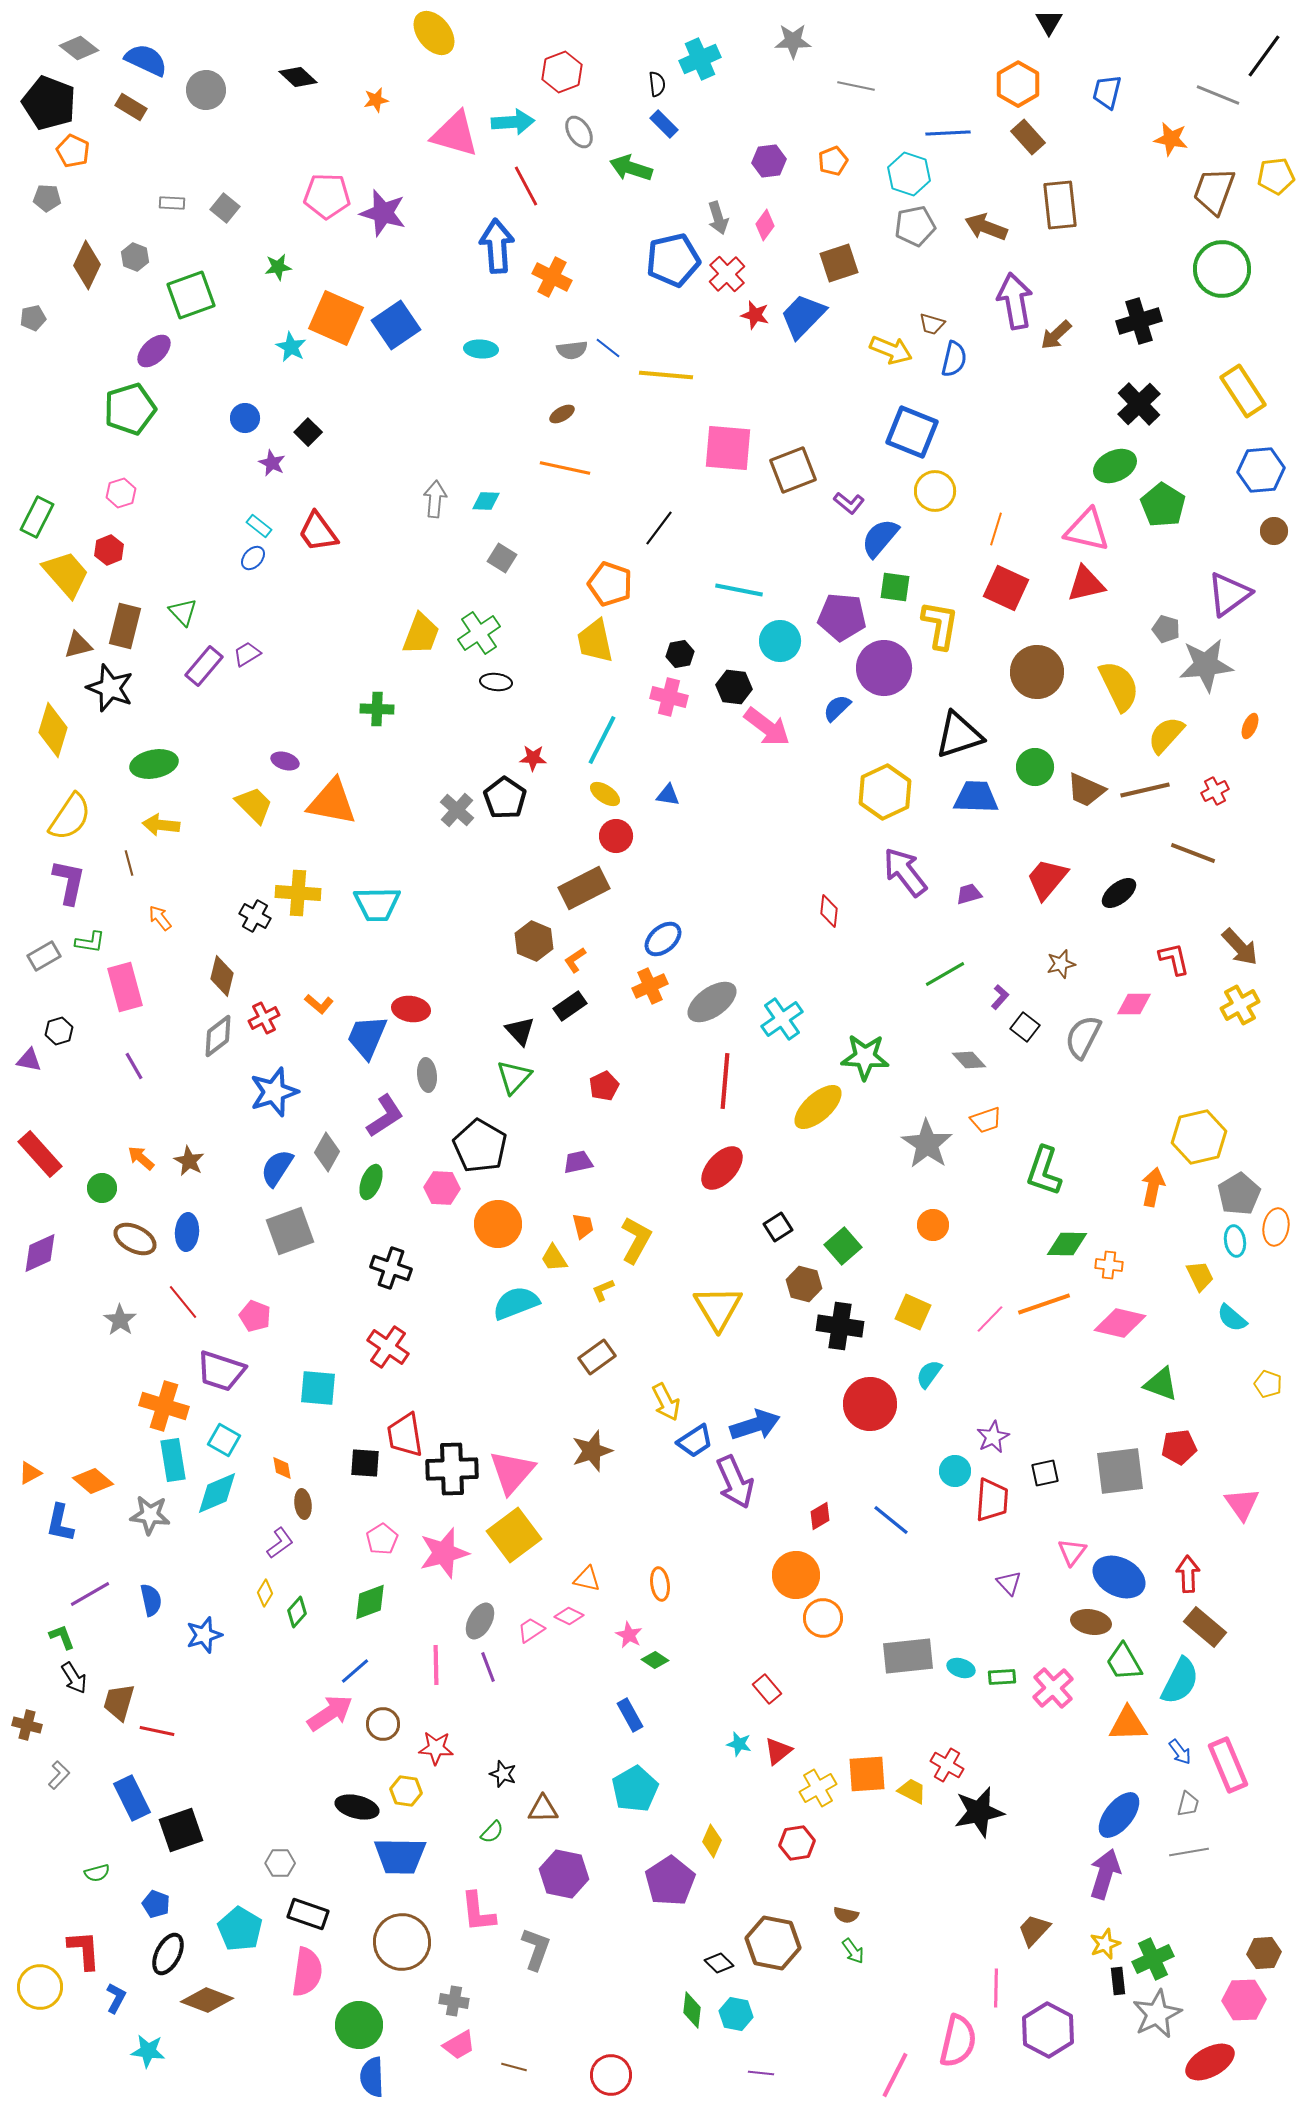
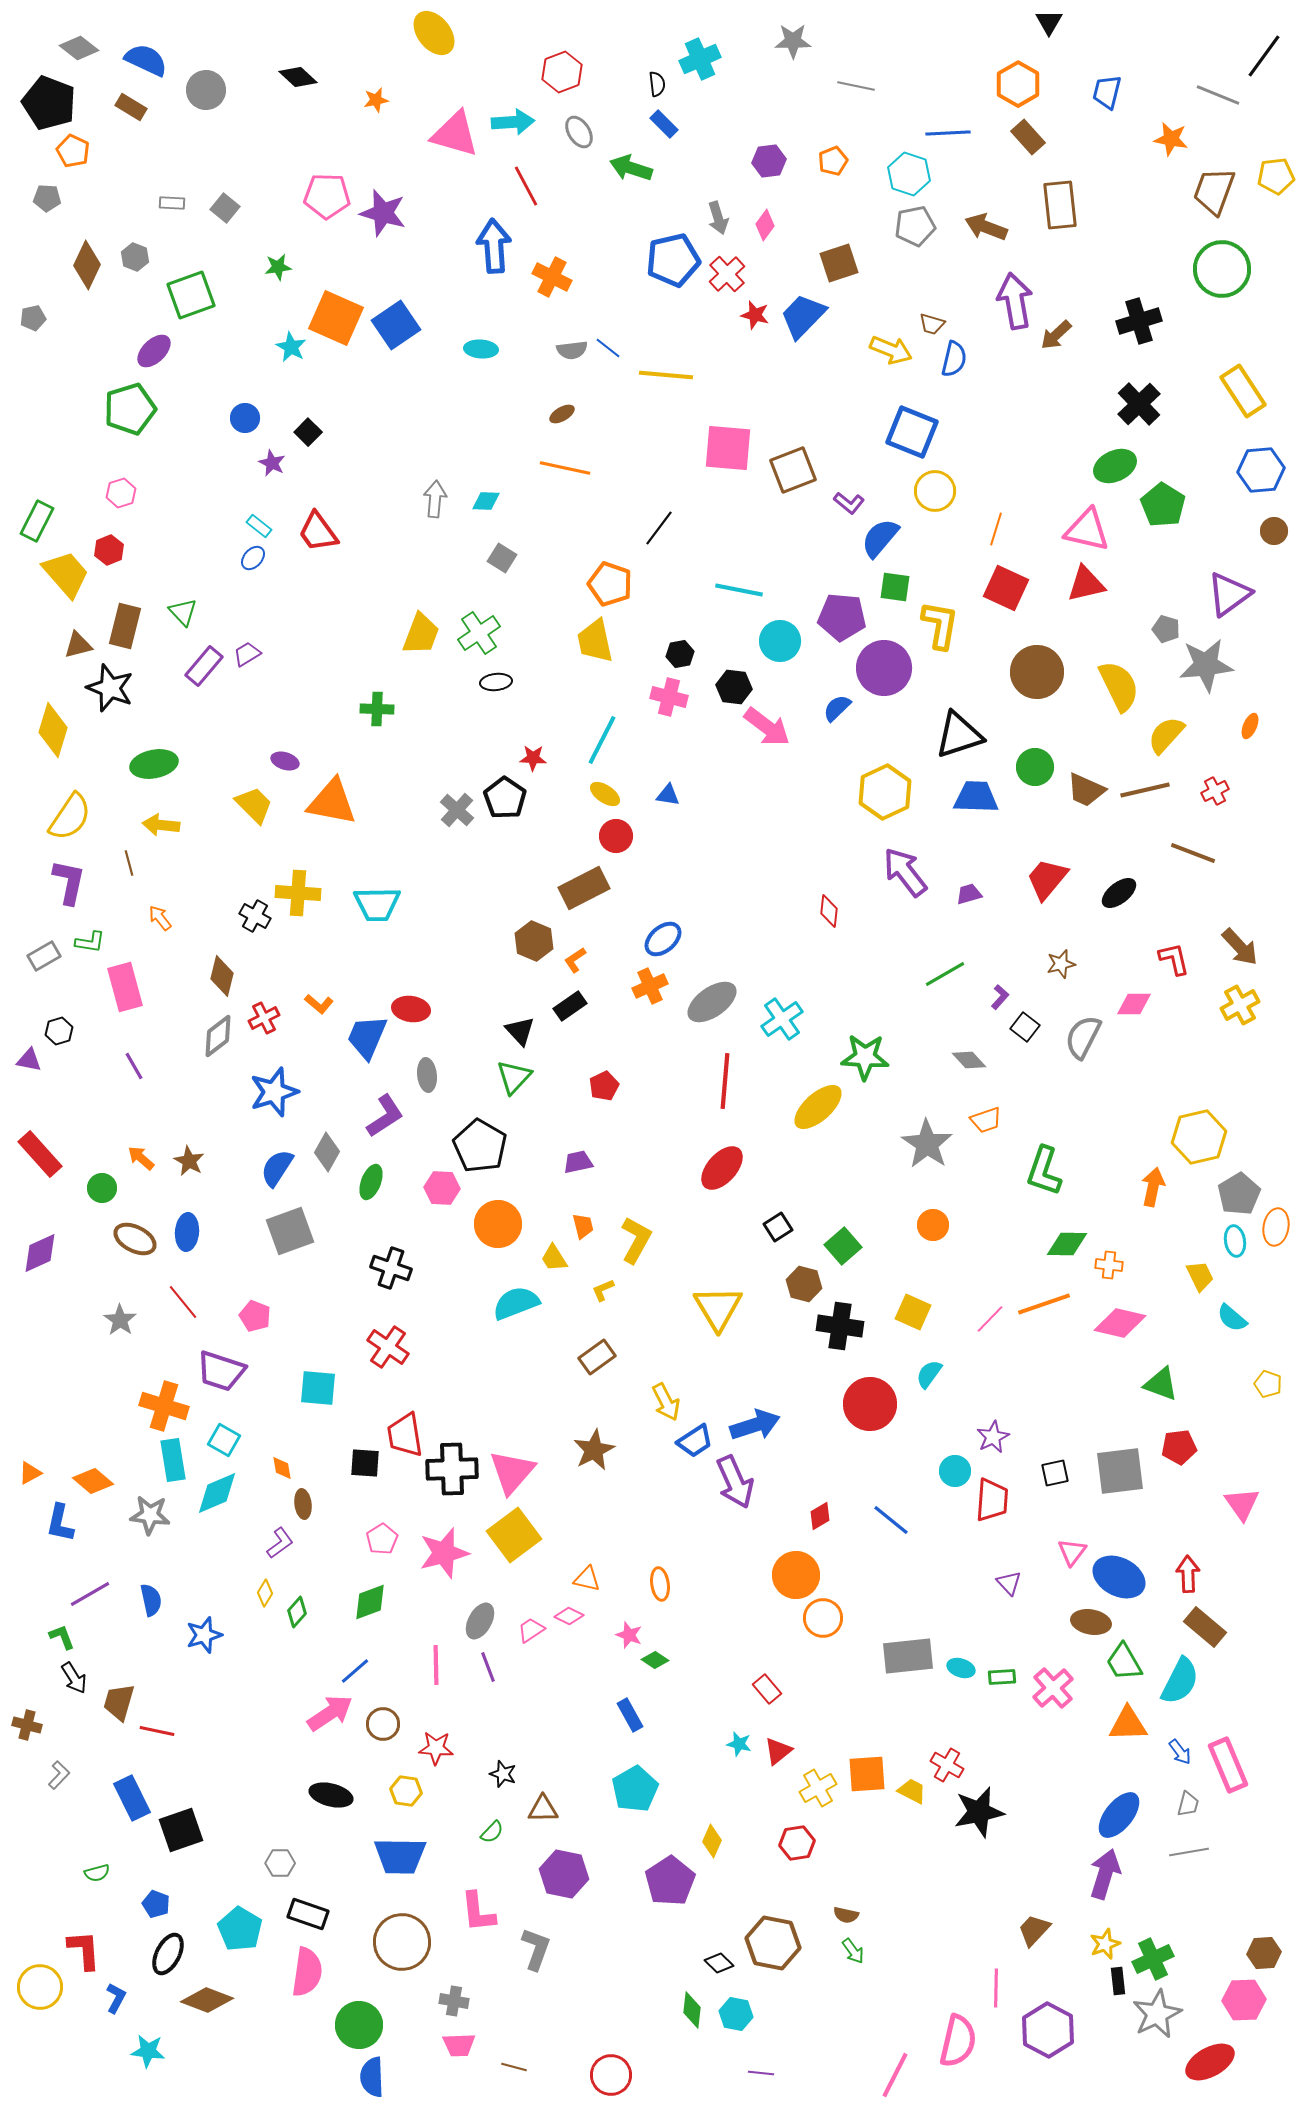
blue arrow at (497, 246): moved 3 px left
green rectangle at (37, 517): moved 4 px down
black ellipse at (496, 682): rotated 12 degrees counterclockwise
brown star at (592, 1451): moved 2 px right, 1 px up; rotated 9 degrees counterclockwise
black square at (1045, 1473): moved 10 px right
pink star at (629, 1635): rotated 8 degrees counterclockwise
black ellipse at (357, 1807): moved 26 px left, 12 px up
pink trapezoid at (459, 2045): rotated 28 degrees clockwise
